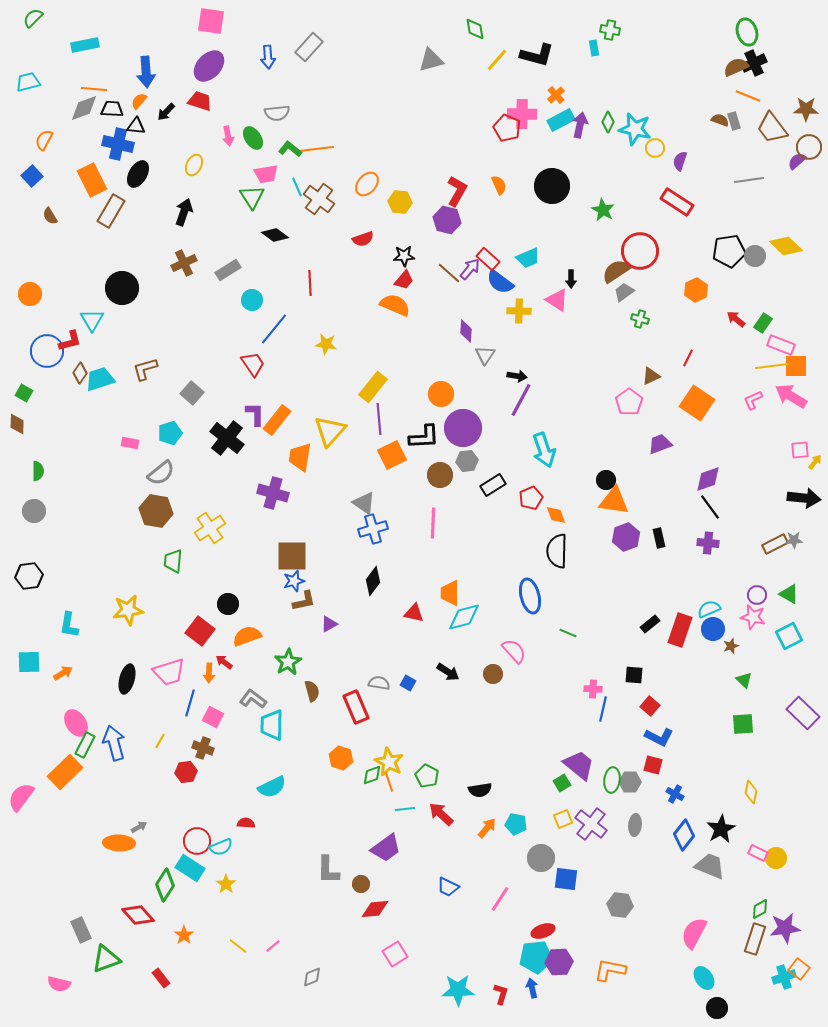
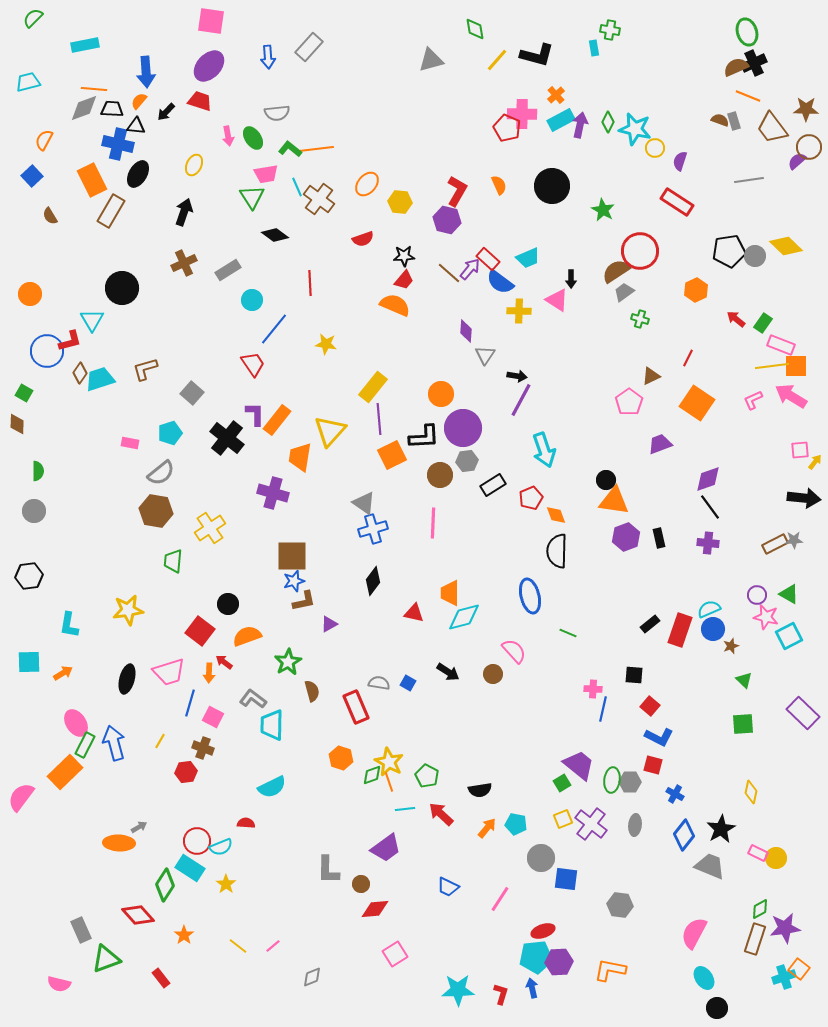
pink star at (753, 617): moved 13 px right
